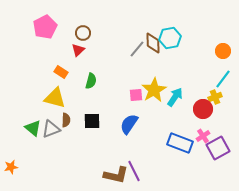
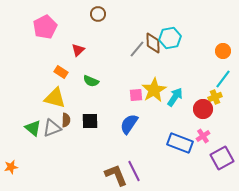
brown circle: moved 15 px right, 19 px up
green semicircle: rotated 98 degrees clockwise
black square: moved 2 px left
gray triangle: moved 1 px right, 1 px up
purple square: moved 4 px right, 10 px down
brown L-shape: rotated 125 degrees counterclockwise
